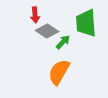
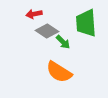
red arrow: moved 1 px left, 1 px up; rotated 84 degrees clockwise
green arrow: rotated 91 degrees clockwise
orange semicircle: rotated 88 degrees counterclockwise
